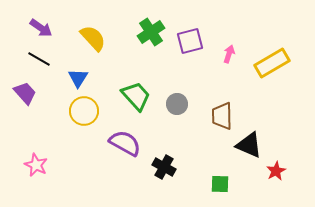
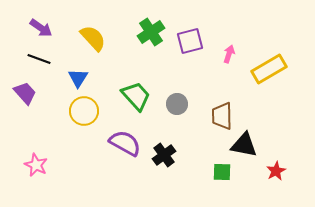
black line: rotated 10 degrees counterclockwise
yellow rectangle: moved 3 px left, 6 px down
black triangle: moved 5 px left; rotated 12 degrees counterclockwise
black cross: moved 12 px up; rotated 25 degrees clockwise
green square: moved 2 px right, 12 px up
